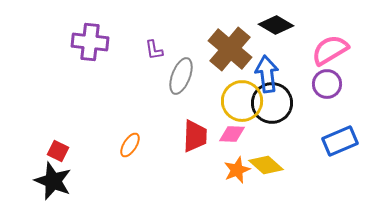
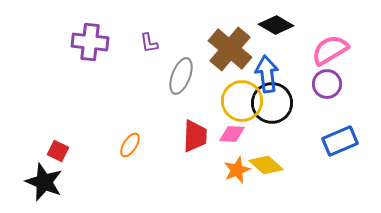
purple L-shape: moved 5 px left, 7 px up
black star: moved 9 px left, 1 px down
